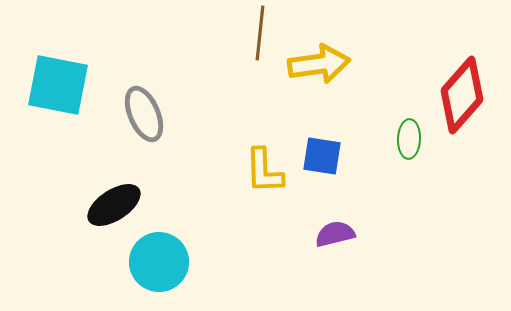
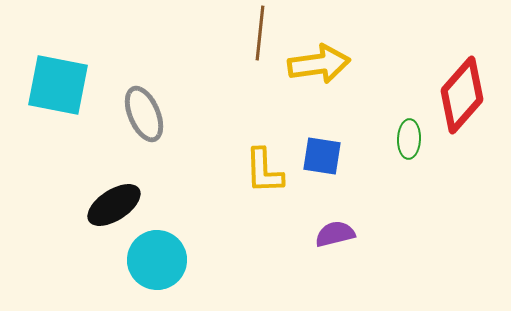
cyan circle: moved 2 px left, 2 px up
